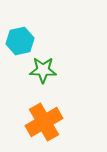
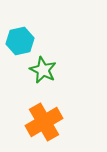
green star: rotated 24 degrees clockwise
